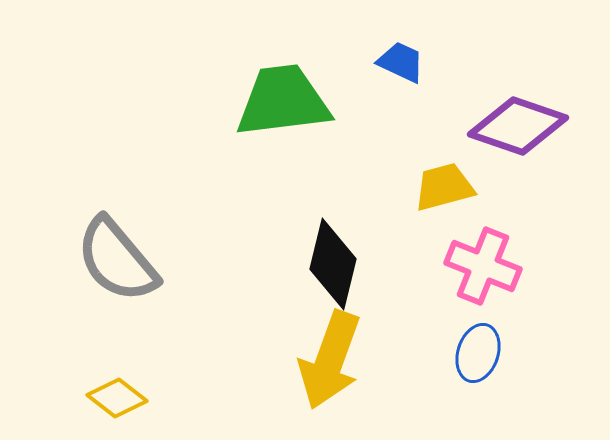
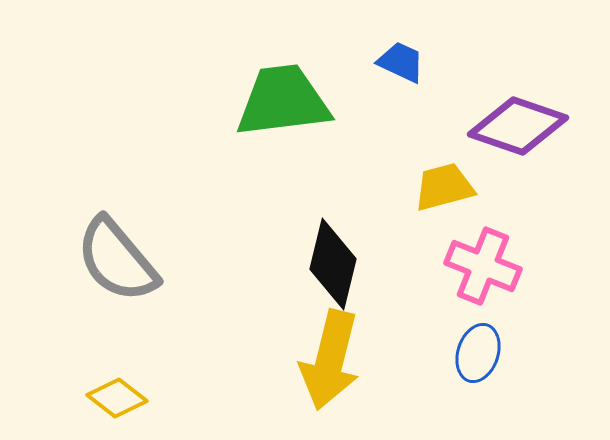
yellow arrow: rotated 6 degrees counterclockwise
